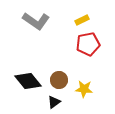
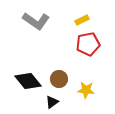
brown circle: moved 1 px up
yellow star: moved 2 px right, 1 px down
black triangle: moved 2 px left
